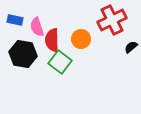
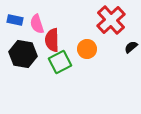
red cross: moved 1 px left; rotated 16 degrees counterclockwise
pink semicircle: moved 3 px up
orange circle: moved 6 px right, 10 px down
green square: rotated 25 degrees clockwise
